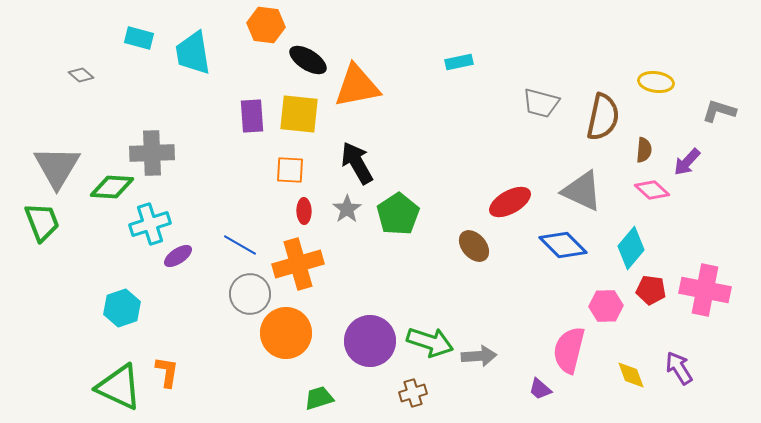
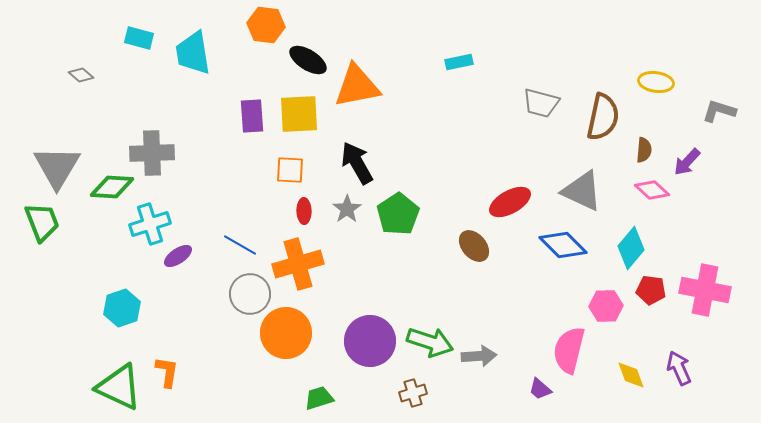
yellow square at (299, 114): rotated 9 degrees counterclockwise
purple arrow at (679, 368): rotated 8 degrees clockwise
